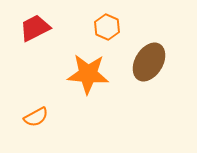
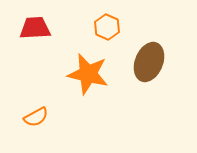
red trapezoid: rotated 24 degrees clockwise
brown ellipse: rotated 9 degrees counterclockwise
orange star: rotated 9 degrees clockwise
